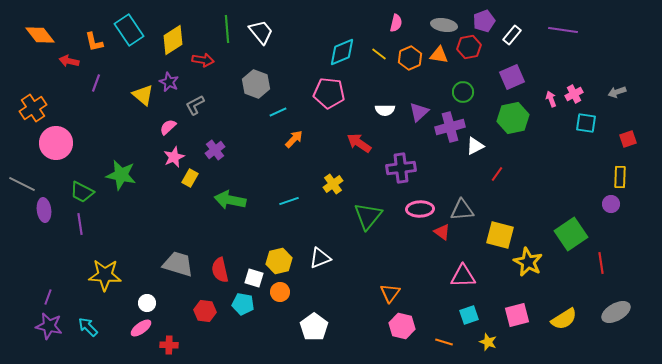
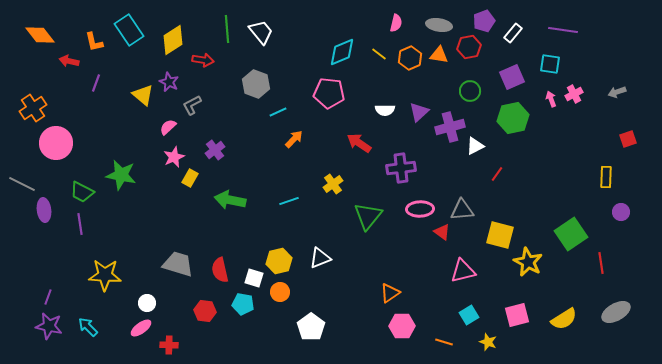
gray ellipse at (444, 25): moved 5 px left
white rectangle at (512, 35): moved 1 px right, 2 px up
green circle at (463, 92): moved 7 px right, 1 px up
gray L-shape at (195, 105): moved 3 px left
cyan square at (586, 123): moved 36 px left, 59 px up
yellow rectangle at (620, 177): moved 14 px left
purple circle at (611, 204): moved 10 px right, 8 px down
pink triangle at (463, 276): moved 5 px up; rotated 12 degrees counterclockwise
orange triangle at (390, 293): rotated 20 degrees clockwise
cyan square at (469, 315): rotated 12 degrees counterclockwise
pink hexagon at (402, 326): rotated 15 degrees counterclockwise
white pentagon at (314, 327): moved 3 px left
